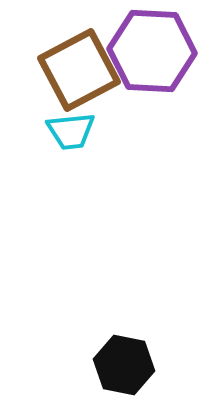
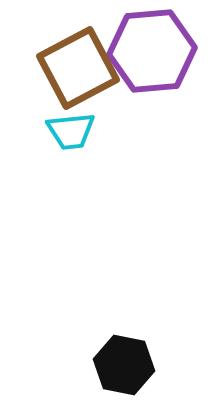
purple hexagon: rotated 8 degrees counterclockwise
brown square: moved 1 px left, 2 px up
